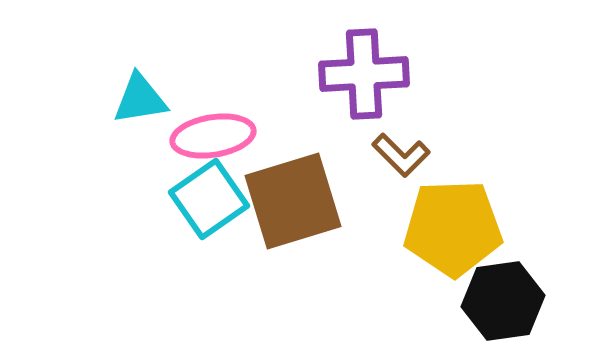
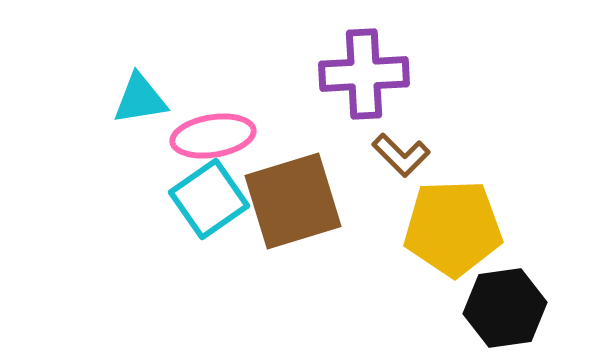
black hexagon: moved 2 px right, 7 px down
